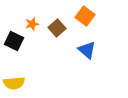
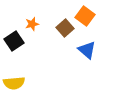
brown square: moved 8 px right
black square: rotated 30 degrees clockwise
